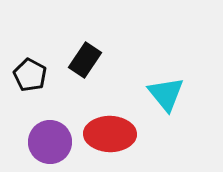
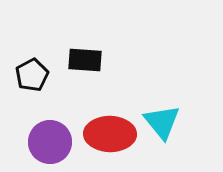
black rectangle: rotated 60 degrees clockwise
black pentagon: moved 2 px right; rotated 16 degrees clockwise
cyan triangle: moved 4 px left, 28 px down
